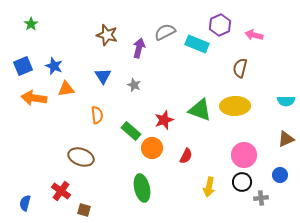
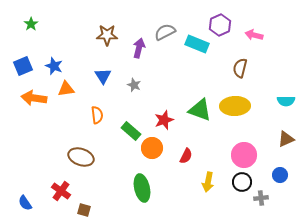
brown star: rotated 15 degrees counterclockwise
yellow arrow: moved 1 px left, 5 px up
blue semicircle: rotated 49 degrees counterclockwise
